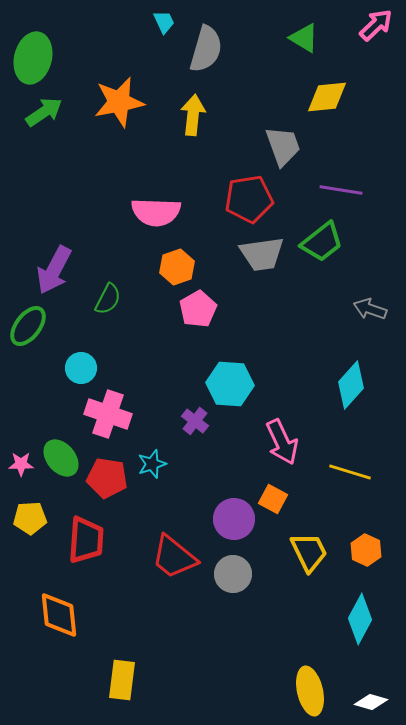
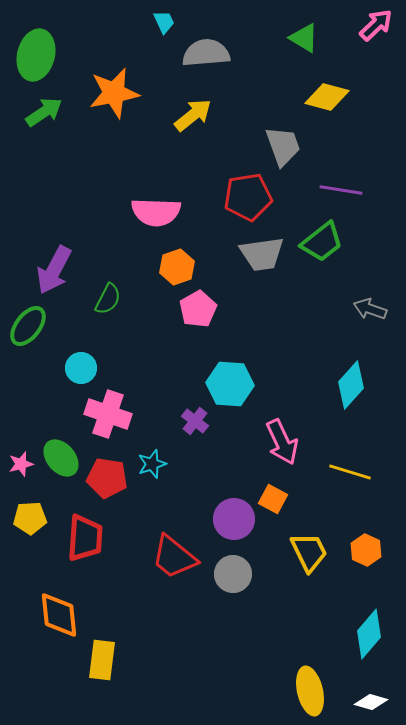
gray semicircle at (206, 49): moved 4 px down; rotated 111 degrees counterclockwise
green ellipse at (33, 58): moved 3 px right, 3 px up
yellow diamond at (327, 97): rotated 21 degrees clockwise
orange star at (119, 102): moved 5 px left, 9 px up
yellow arrow at (193, 115): rotated 45 degrees clockwise
red pentagon at (249, 199): moved 1 px left, 2 px up
pink star at (21, 464): rotated 15 degrees counterclockwise
red trapezoid at (86, 540): moved 1 px left, 2 px up
cyan diamond at (360, 619): moved 9 px right, 15 px down; rotated 12 degrees clockwise
yellow rectangle at (122, 680): moved 20 px left, 20 px up
